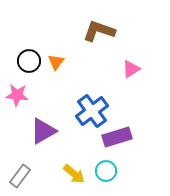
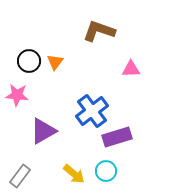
orange triangle: moved 1 px left
pink triangle: rotated 30 degrees clockwise
